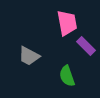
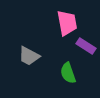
purple rectangle: rotated 12 degrees counterclockwise
green semicircle: moved 1 px right, 3 px up
